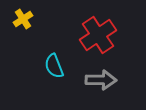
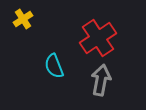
red cross: moved 3 px down
gray arrow: rotated 80 degrees counterclockwise
